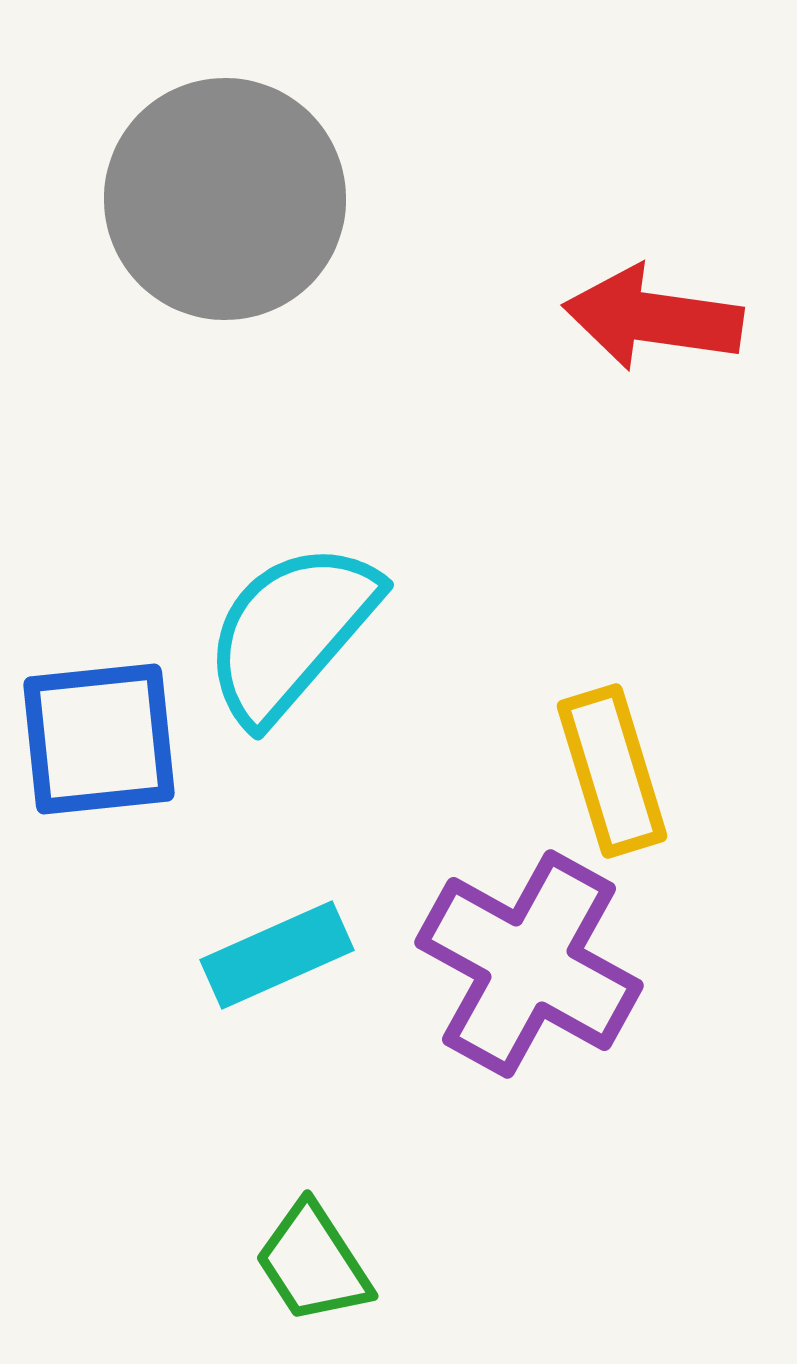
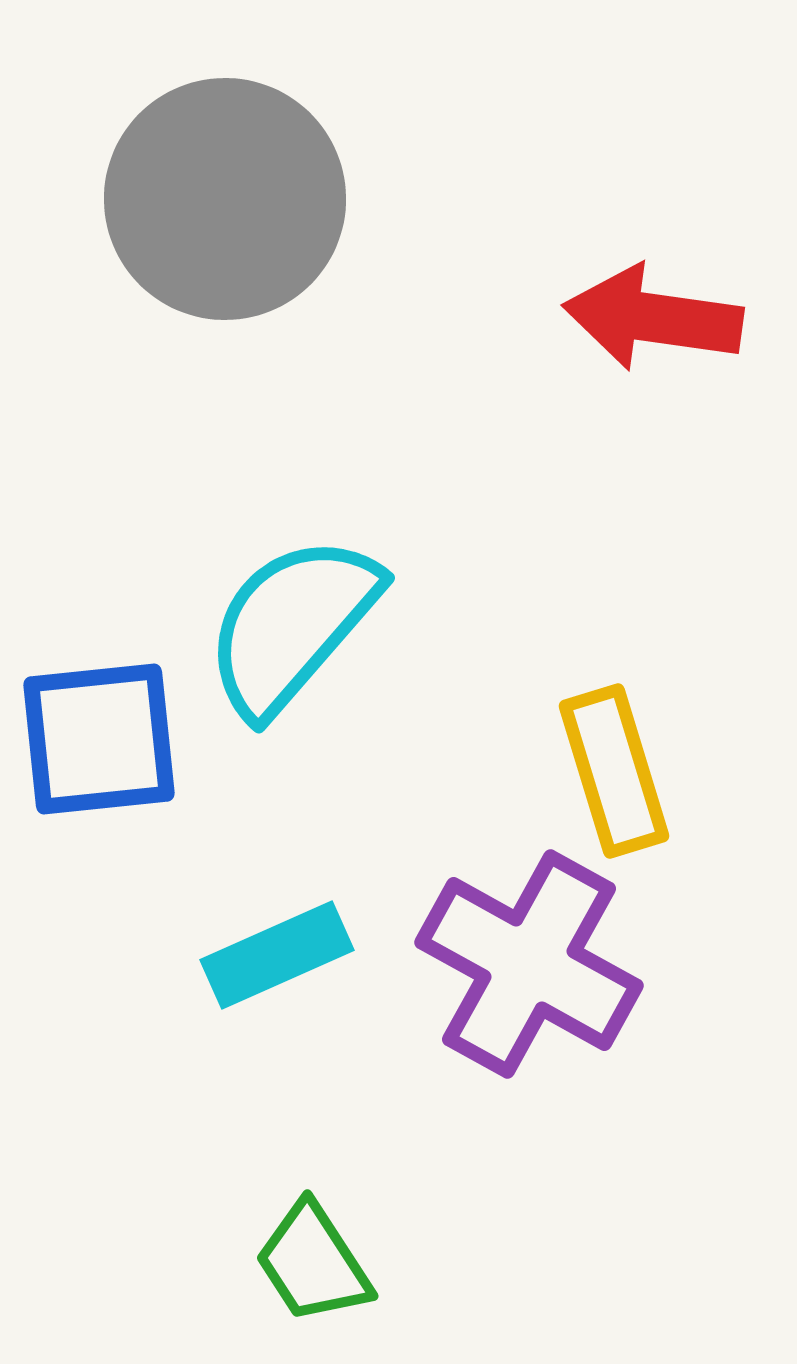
cyan semicircle: moved 1 px right, 7 px up
yellow rectangle: moved 2 px right
